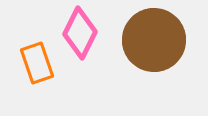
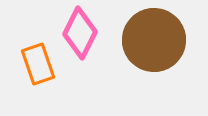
orange rectangle: moved 1 px right, 1 px down
